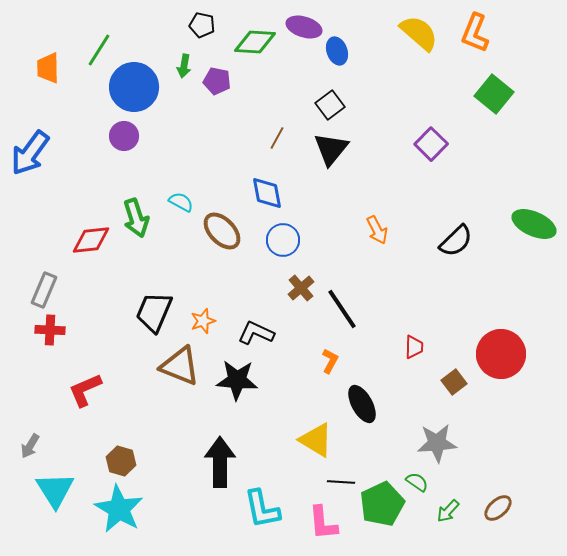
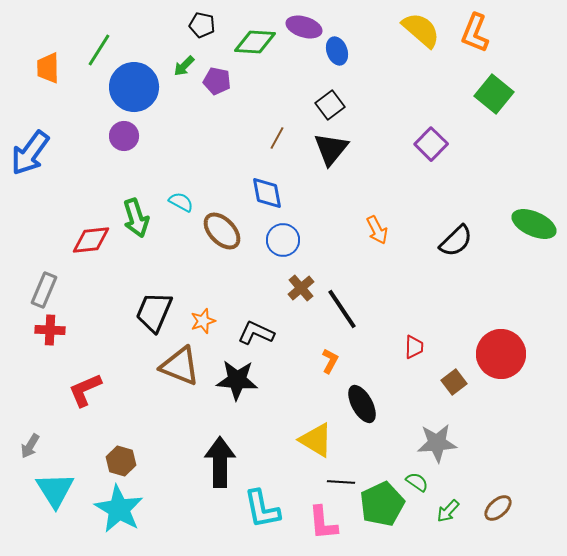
yellow semicircle at (419, 33): moved 2 px right, 3 px up
green arrow at (184, 66): rotated 35 degrees clockwise
